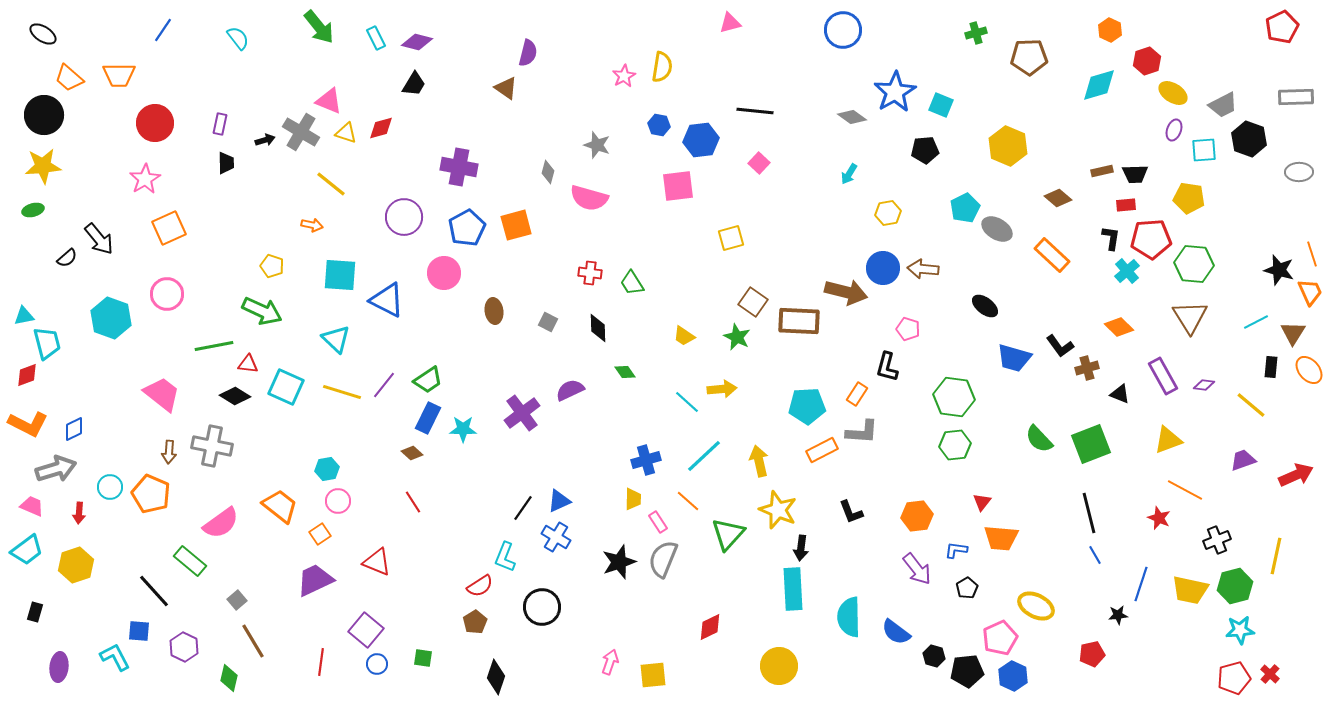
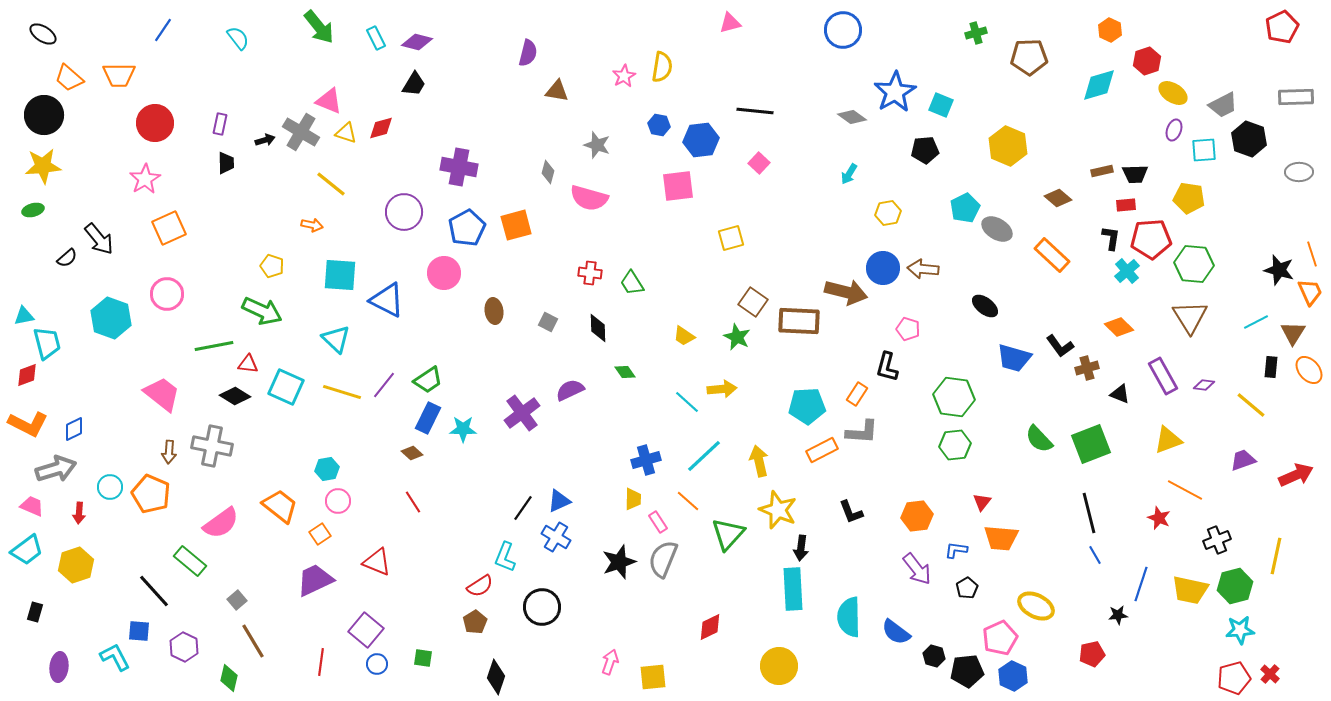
brown triangle at (506, 88): moved 51 px right, 3 px down; rotated 25 degrees counterclockwise
purple circle at (404, 217): moved 5 px up
yellow square at (653, 675): moved 2 px down
